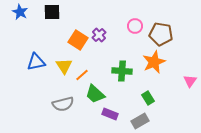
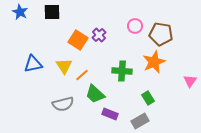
blue triangle: moved 3 px left, 2 px down
